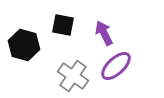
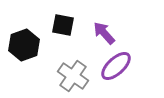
purple arrow: rotated 15 degrees counterclockwise
black hexagon: rotated 24 degrees clockwise
